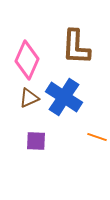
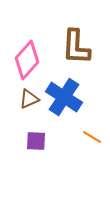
pink diamond: rotated 18 degrees clockwise
brown triangle: moved 1 px down
orange line: moved 5 px left; rotated 12 degrees clockwise
